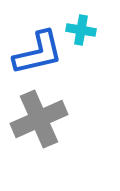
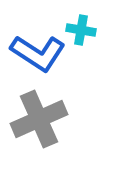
blue L-shape: rotated 46 degrees clockwise
